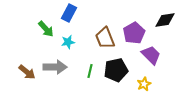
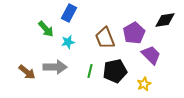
black pentagon: moved 1 px left, 1 px down
